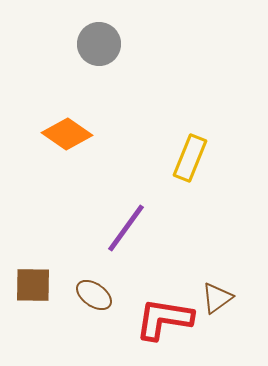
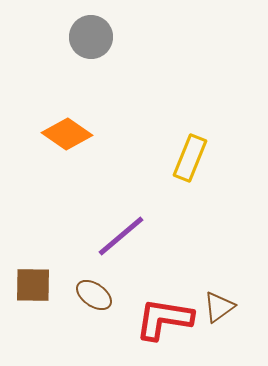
gray circle: moved 8 px left, 7 px up
purple line: moved 5 px left, 8 px down; rotated 14 degrees clockwise
brown triangle: moved 2 px right, 9 px down
